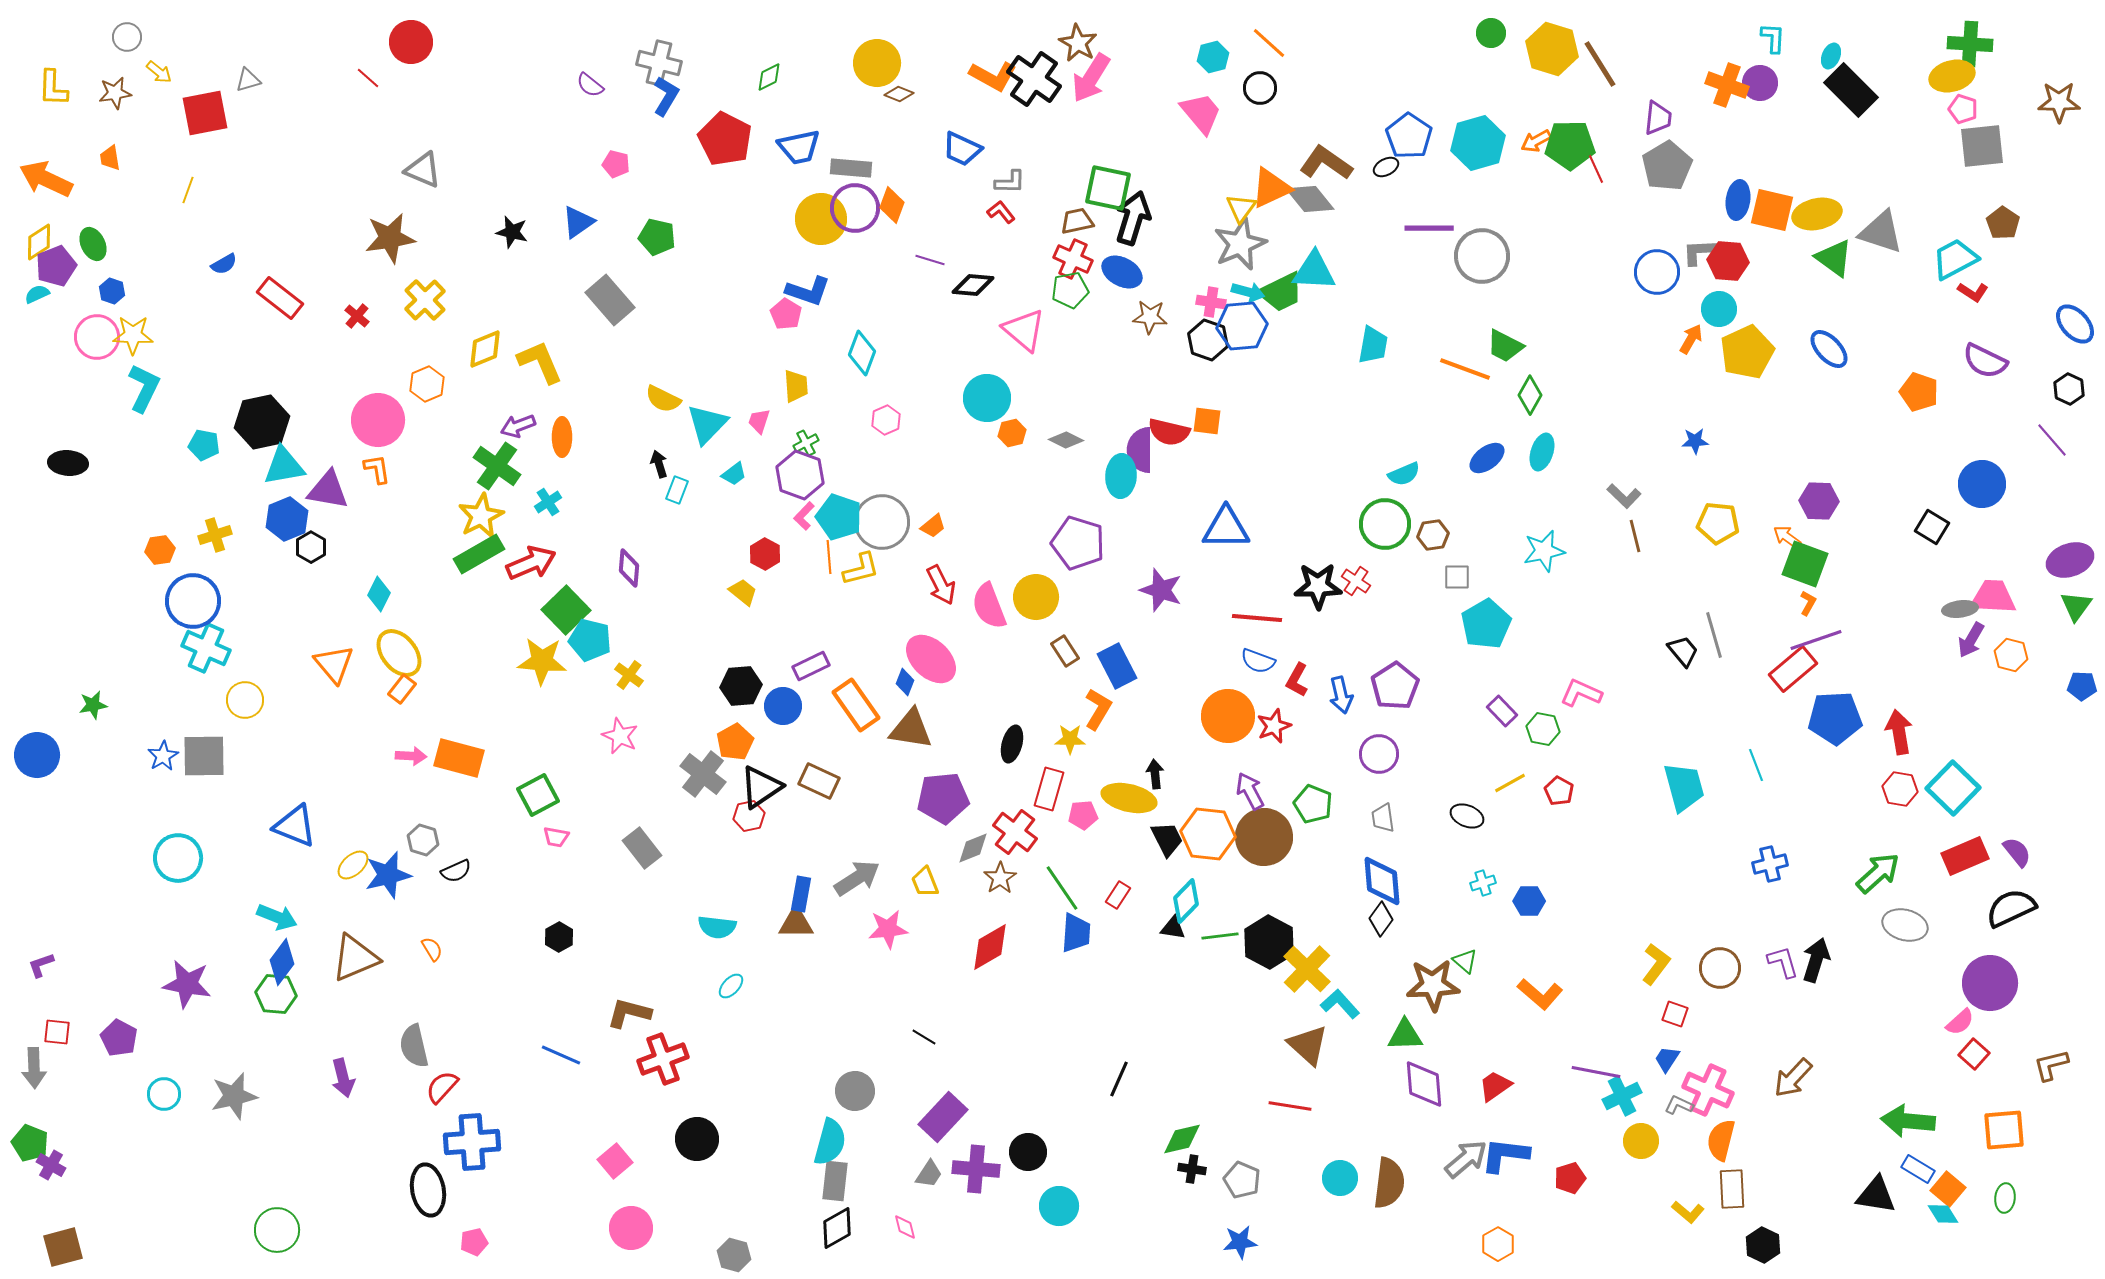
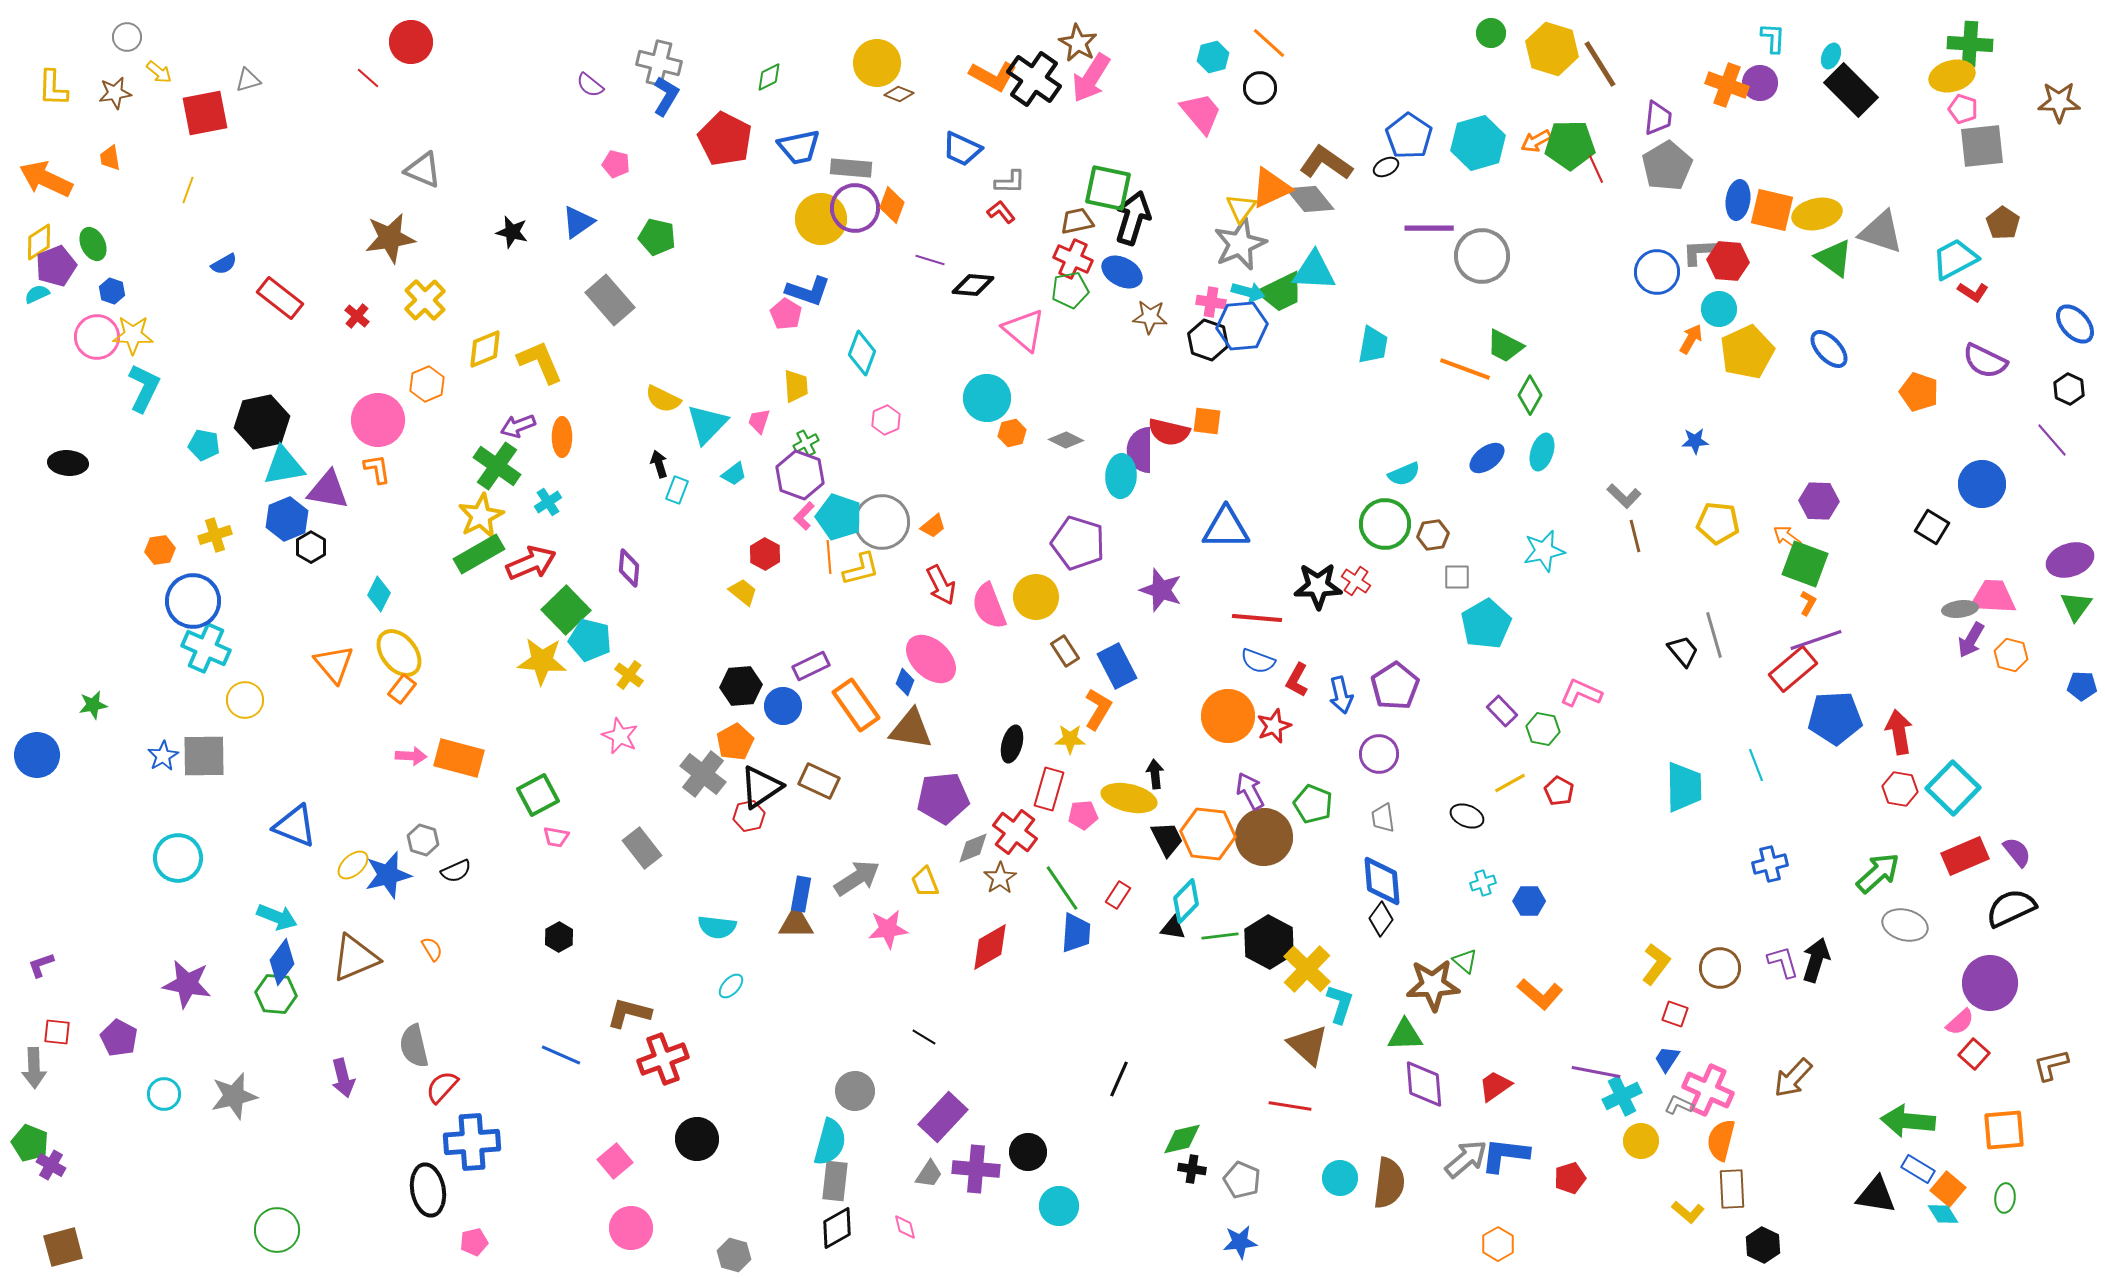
cyan trapezoid at (1684, 787): rotated 14 degrees clockwise
cyan L-shape at (1340, 1004): rotated 60 degrees clockwise
